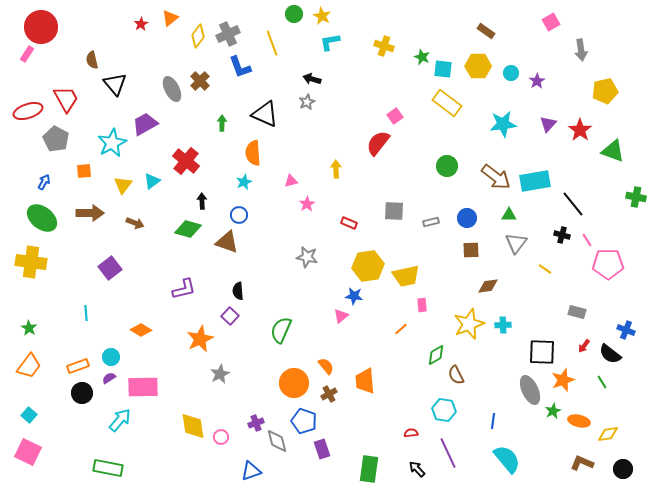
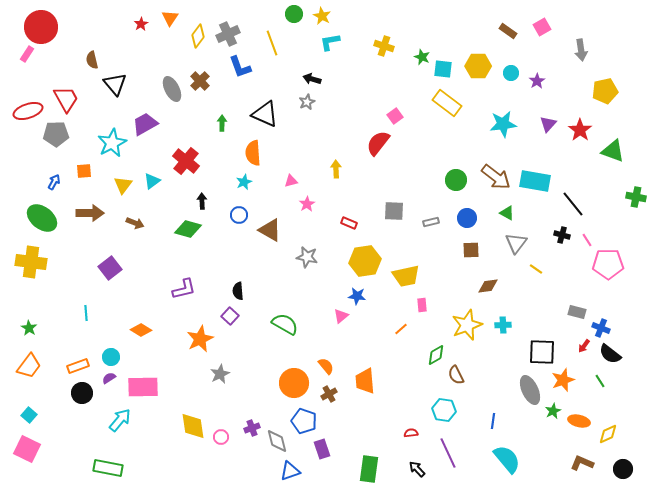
orange triangle at (170, 18): rotated 18 degrees counterclockwise
pink square at (551, 22): moved 9 px left, 5 px down
brown rectangle at (486, 31): moved 22 px right
gray pentagon at (56, 139): moved 5 px up; rotated 30 degrees counterclockwise
green circle at (447, 166): moved 9 px right, 14 px down
cyan rectangle at (535, 181): rotated 20 degrees clockwise
blue arrow at (44, 182): moved 10 px right
green triangle at (509, 215): moved 2 px left, 2 px up; rotated 28 degrees clockwise
brown triangle at (227, 242): moved 43 px right, 12 px up; rotated 10 degrees clockwise
yellow hexagon at (368, 266): moved 3 px left, 5 px up
yellow line at (545, 269): moved 9 px left
blue star at (354, 296): moved 3 px right
yellow star at (469, 324): moved 2 px left, 1 px down
green semicircle at (281, 330): moved 4 px right, 6 px up; rotated 96 degrees clockwise
blue cross at (626, 330): moved 25 px left, 2 px up
green line at (602, 382): moved 2 px left, 1 px up
purple cross at (256, 423): moved 4 px left, 5 px down
yellow diamond at (608, 434): rotated 15 degrees counterclockwise
pink square at (28, 452): moved 1 px left, 3 px up
blue triangle at (251, 471): moved 39 px right
